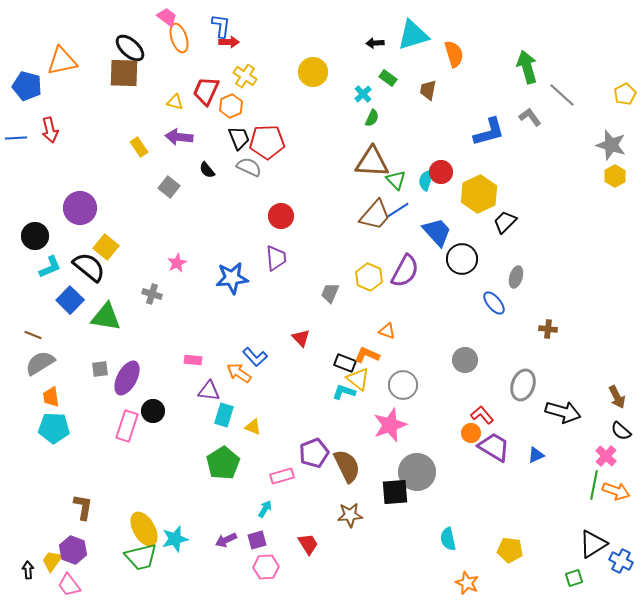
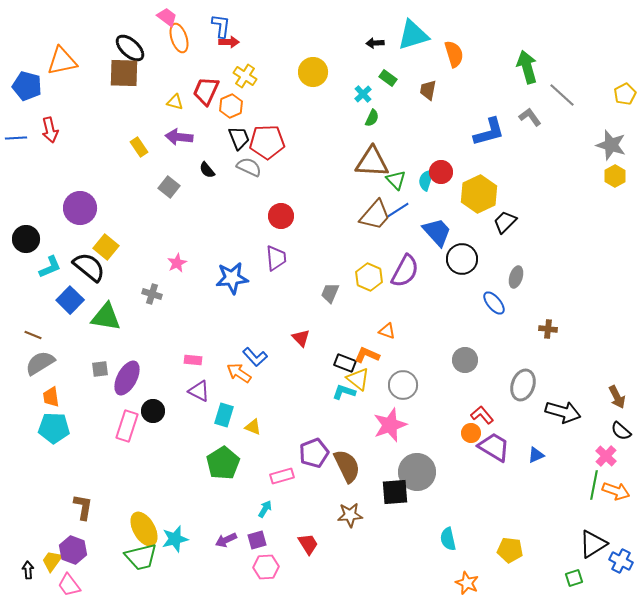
black circle at (35, 236): moved 9 px left, 3 px down
purple triangle at (209, 391): moved 10 px left; rotated 20 degrees clockwise
